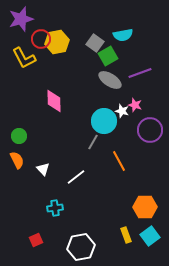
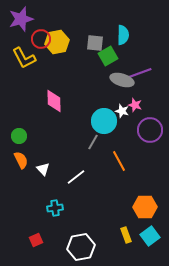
cyan semicircle: rotated 78 degrees counterclockwise
gray square: rotated 30 degrees counterclockwise
gray ellipse: moved 12 px right; rotated 15 degrees counterclockwise
orange semicircle: moved 4 px right
